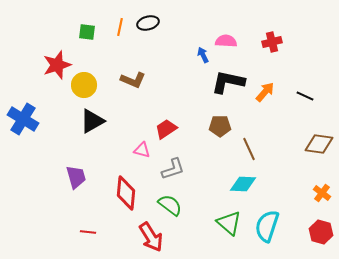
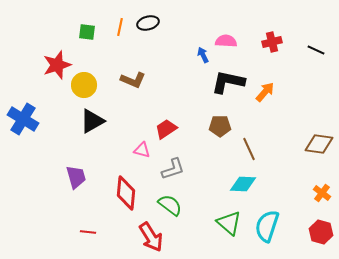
black line: moved 11 px right, 46 px up
